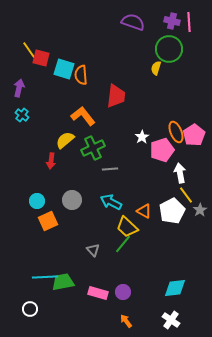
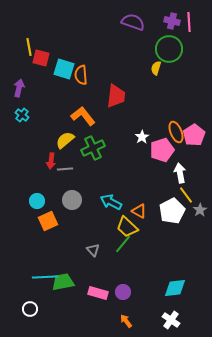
yellow line at (29, 50): moved 3 px up; rotated 24 degrees clockwise
gray line at (110, 169): moved 45 px left
orange triangle at (144, 211): moved 5 px left
